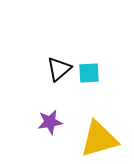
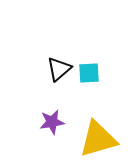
purple star: moved 2 px right
yellow triangle: moved 1 px left
